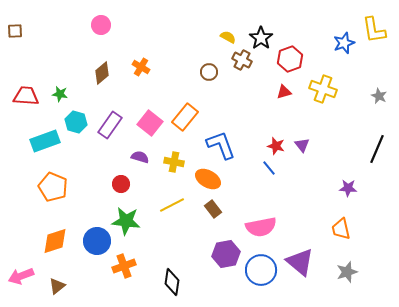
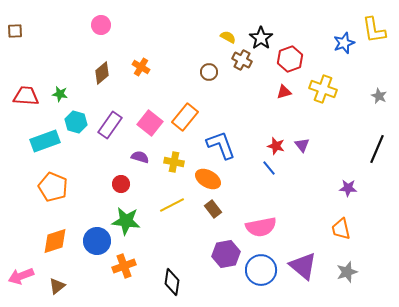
purple triangle at (300, 262): moved 3 px right, 4 px down
